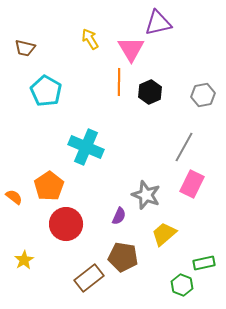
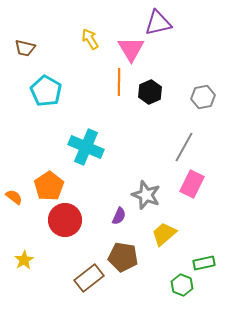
gray hexagon: moved 2 px down
red circle: moved 1 px left, 4 px up
